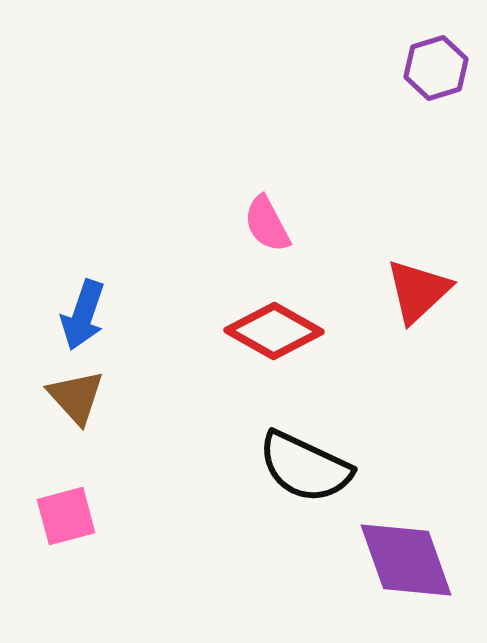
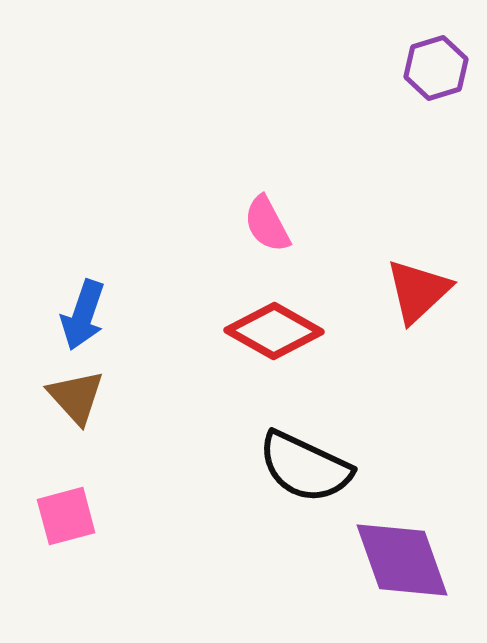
purple diamond: moved 4 px left
